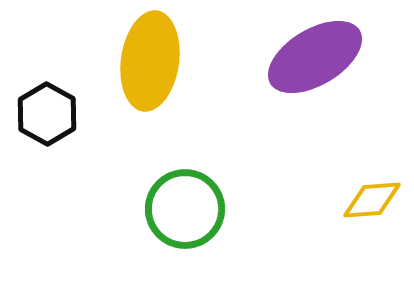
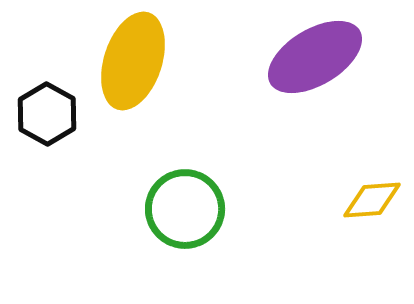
yellow ellipse: moved 17 px left; rotated 10 degrees clockwise
